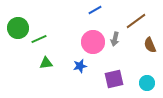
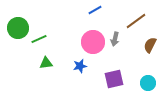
brown semicircle: rotated 49 degrees clockwise
cyan circle: moved 1 px right
